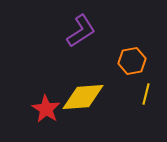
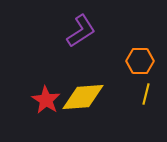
orange hexagon: moved 8 px right; rotated 12 degrees clockwise
red star: moved 9 px up
